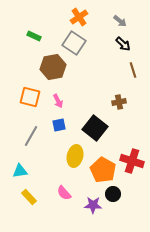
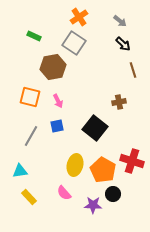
blue square: moved 2 px left, 1 px down
yellow ellipse: moved 9 px down
